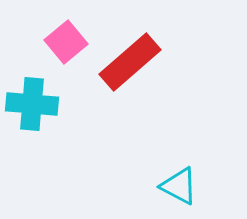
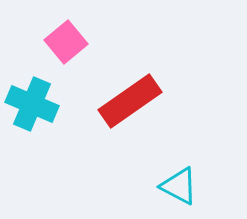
red rectangle: moved 39 px down; rotated 6 degrees clockwise
cyan cross: rotated 18 degrees clockwise
